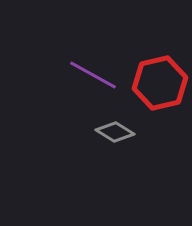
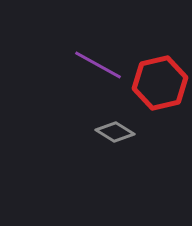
purple line: moved 5 px right, 10 px up
